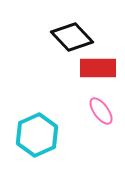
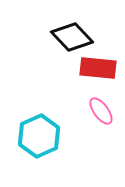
red rectangle: rotated 6 degrees clockwise
cyan hexagon: moved 2 px right, 1 px down
